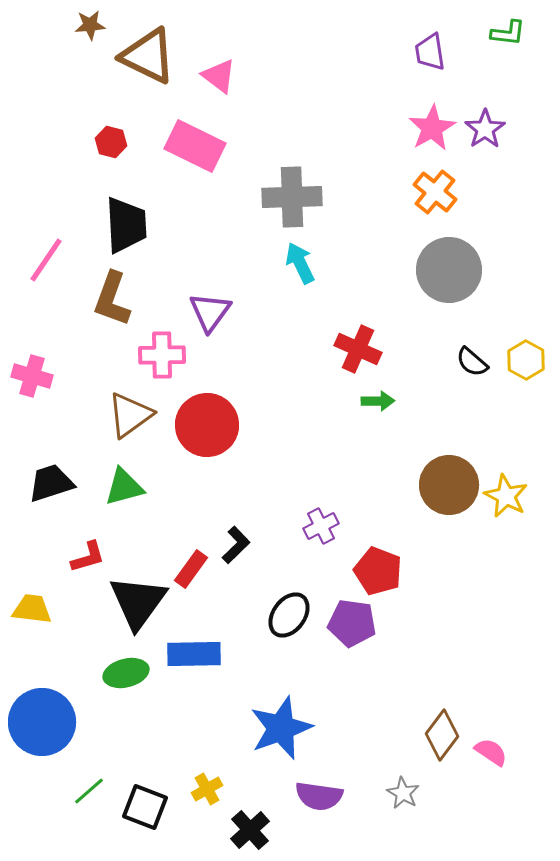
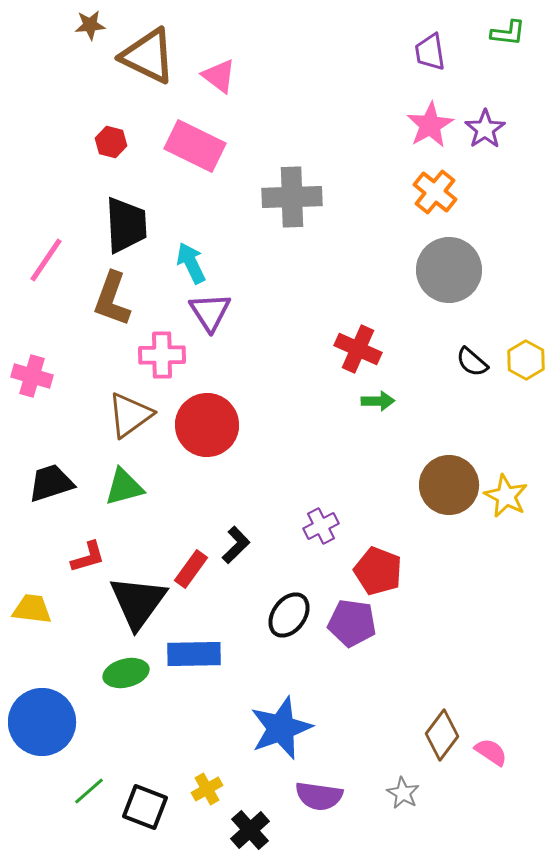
pink star at (432, 128): moved 2 px left, 3 px up
cyan arrow at (300, 263): moved 109 px left
purple triangle at (210, 312): rotated 9 degrees counterclockwise
